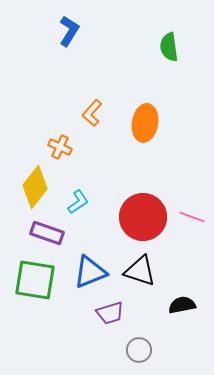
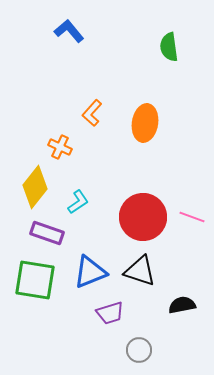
blue L-shape: rotated 72 degrees counterclockwise
